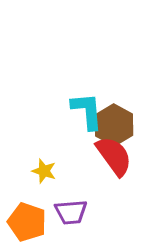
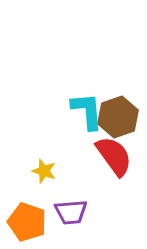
brown hexagon: moved 4 px right, 8 px up; rotated 12 degrees clockwise
